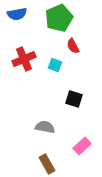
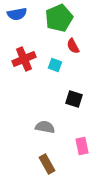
pink rectangle: rotated 60 degrees counterclockwise
